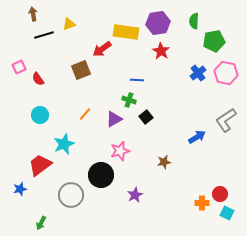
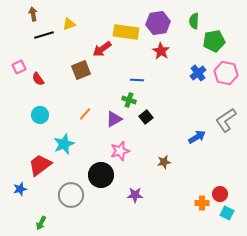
purple star: rotated 28 degrees clockwise
